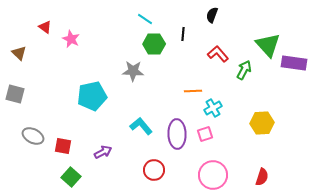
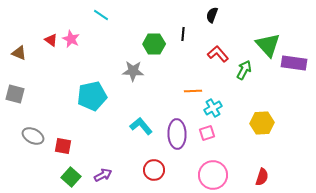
cyan line: moved 44 px left, 4 px up
red triangle: moved 6 px right, 13 px down
brown triangle: rotated 21 degrees counterclockwise
pink square: moved 2 px right, 1 px up
purple arrow: moved 23 px down
